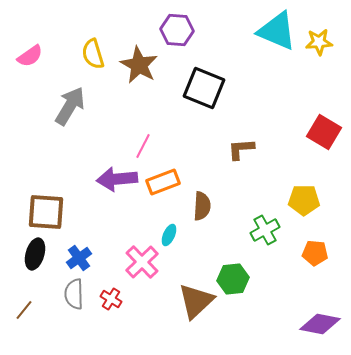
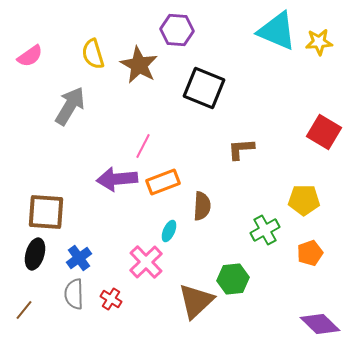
cyan ellipse: moved 4 px up
orange pentagon: moved 5 px left; rotated 25 degrees counterclockwise
pink cross: moved 4 px right
purple diamond: rotated 33 degrees clockwise
